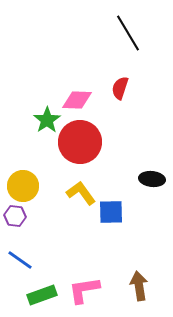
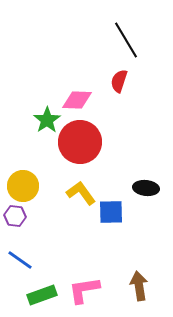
black line: moved 2 px left, 7 px down
red semicircle: moved 1 px left, 7 px up
black ellipse: moved 6 px left, 9 px down
